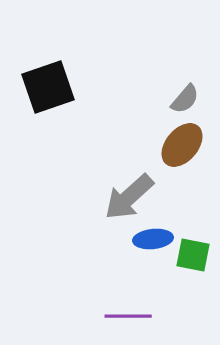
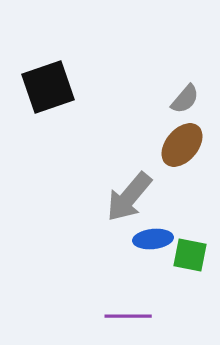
gray arrow: rotated 8 degrees counterclockwise
green square: moved 3 px left
